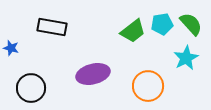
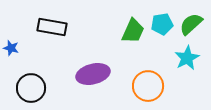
green semicircle: rotated 90 degrees counterclockwise
green trapezoid: rotated 28 degrees counterclockwise
cyan star: moved 1 px right
